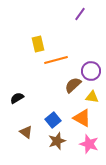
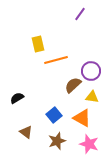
blue square: moved 1 px right, 5 px up
